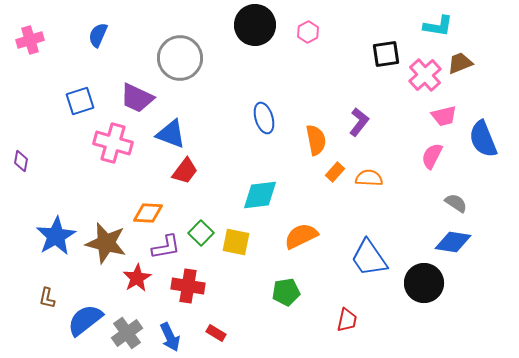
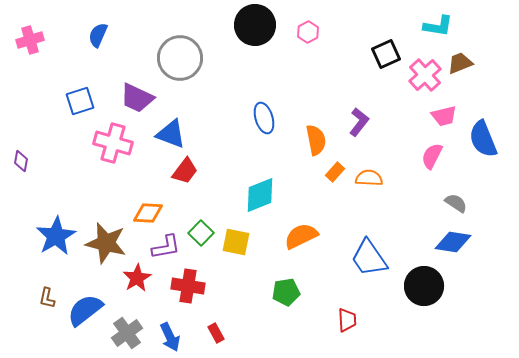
black square at (386, 54): rotated 16 degrees counterclockwise
cyan diamond at (260, 195): rotated 15 degrees counterclockwise
black circle at (424, 283): moved 3 px down
blue semicircle at (85, 320): moved 10 px up
red trapezoid at (347, 320): rotated 15 degrees counterclockwise
red rectangle at (216, 333): rotated 30 degrees clockwise
